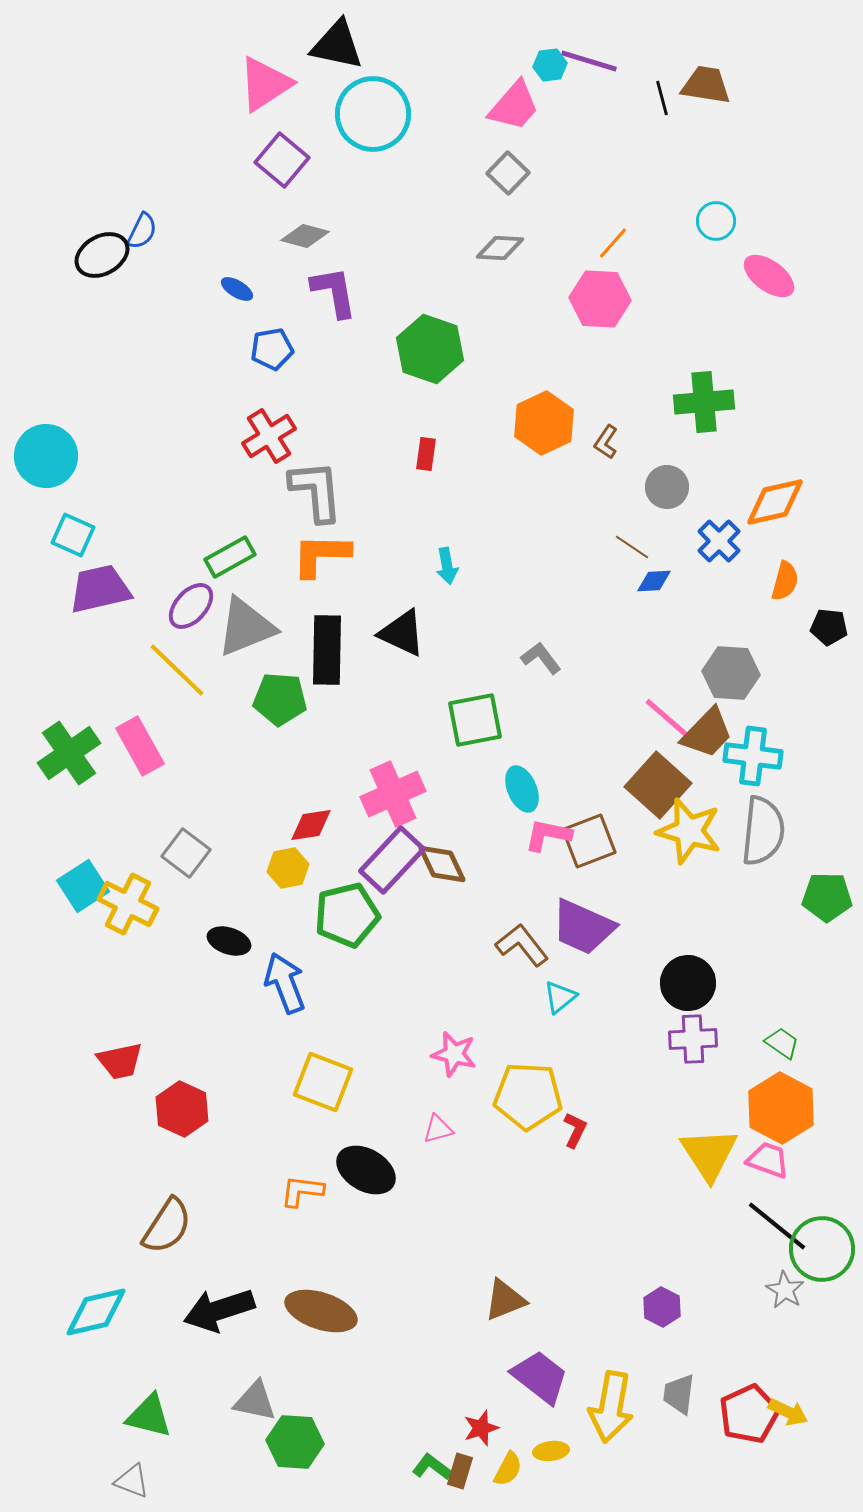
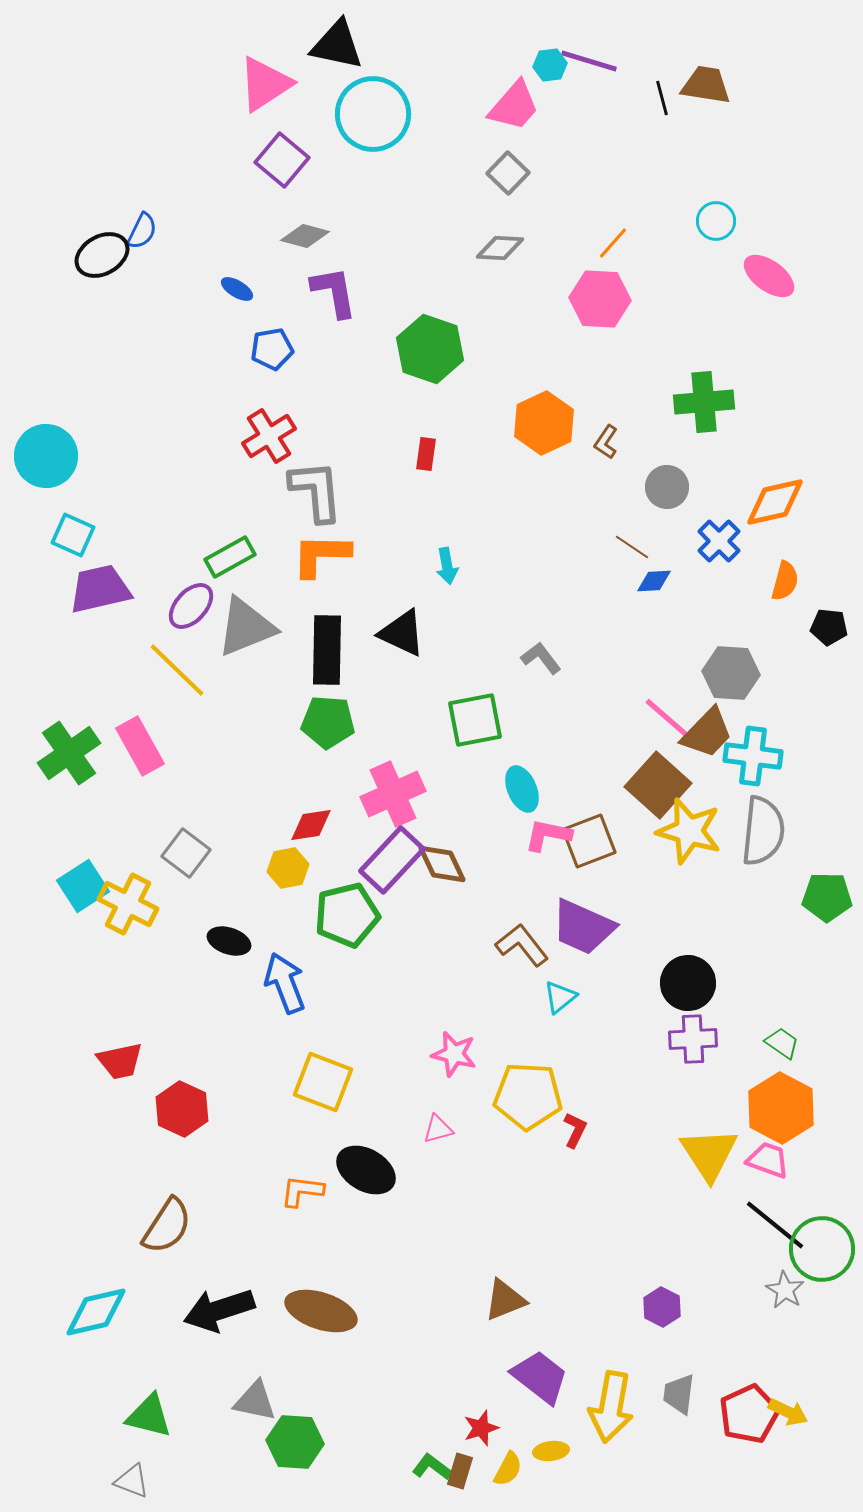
green pentagon at (280, 699): moved 48 px right, 23 px down
black line at (777, 1226): moved 2 px left, 1 px up
